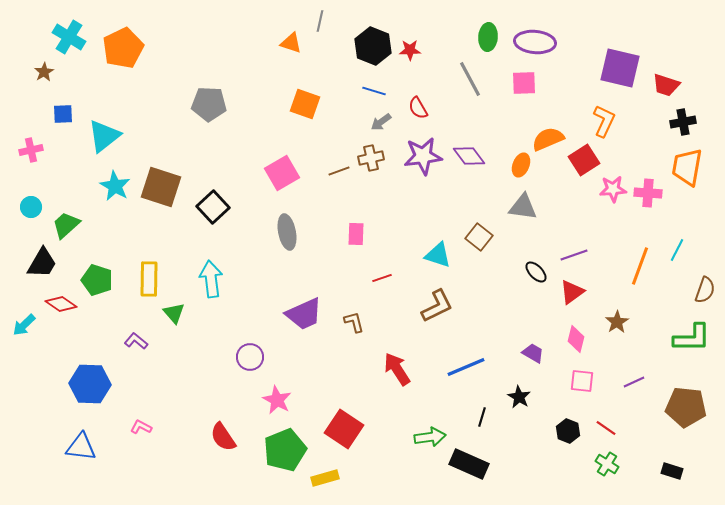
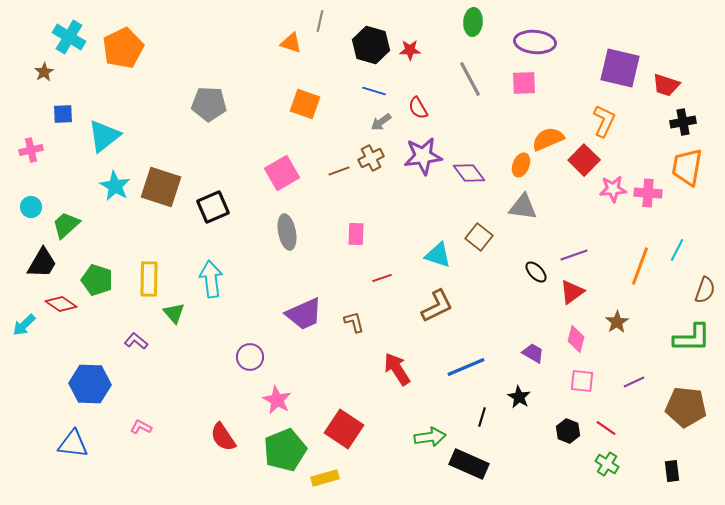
green ellipse at (488, 37): moved 15 px left, 15 px up
black hexagon at (373, 46): moved 2 px left, 1 px up; rotated 6 degrees counterclockwise
purple diamond at (469, 156): moved 17 px down
brown cross at (371, 158): rotated 15 degrees counterclockwise
red square at (584, 160): rotated 12 degrees counterclockwise
black square at (213, 207): rotated 20 degrees clockwise
blue triangle at (81, 447): moved 8 px left, 3 px up
black rectangle at (672, 471): rotated 65 degrees clockwise
